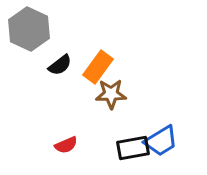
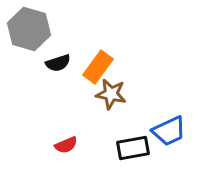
gray hexagon: rotated 9 degrees counterclockwise
black semicircle: moved 2 px left, 2 px up; rotated 20 degrees clockwise
brown star: rotated 12 degrees clockwise
blue trapezoid: moved 8 px right, 10 px up; rotated 6 degrees clockwise
